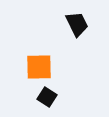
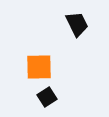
black square: rotated 24 degrees clockwise
